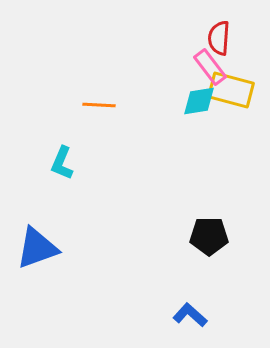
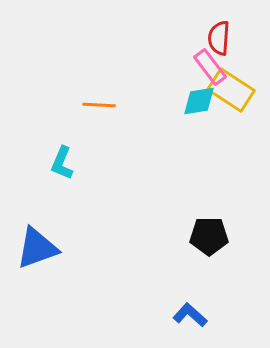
yellow rectangle: rotated 18 degrees clockwise
